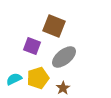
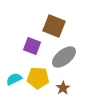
yellow pentagon: rotated 20 degrees clockwise
